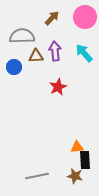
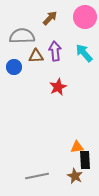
brown arrow: moved 2 px left
brown star: rotated 14 degrees clockwise
